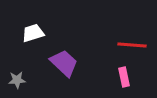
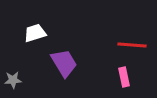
white trapezoid: moved 2 px right
purple trapezoid: rotated 16 degrees clockwise
gray star: moved 4 px left
